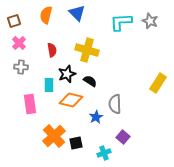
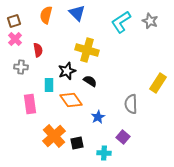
cyan L-shape: rotated 30 degrees counterclockwise
pink cross: moved 4 px left, 4 px up
red semicircle: moved 14 px left
black star: moved 3 px up
orange diamond: rotated 40 degrees clockwise
gray semicircle: moved 16 px right
blue star: moved 2 px right
black square: moved 1 px right
cyan cross: rotated 24 degrees clockwise
